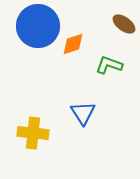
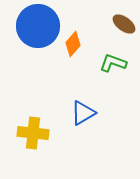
orange diamond: rotated 30 degrees counterclockwise
green L-shape: moved 4 px right, 2 px up
blue triangle: rotated 32 degrees clockwise
